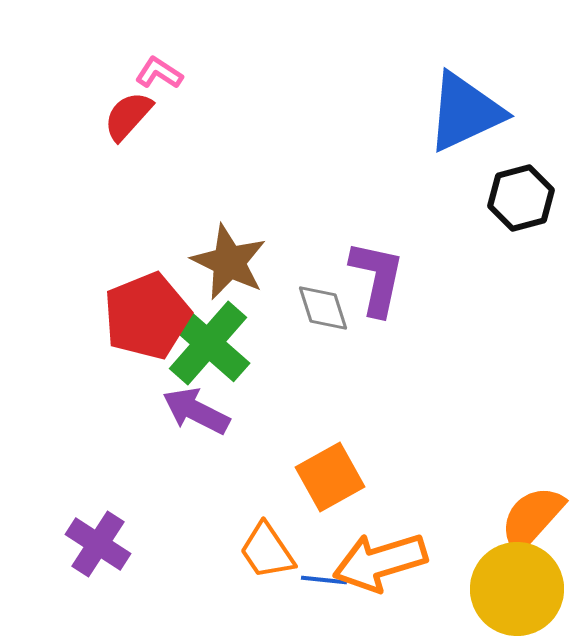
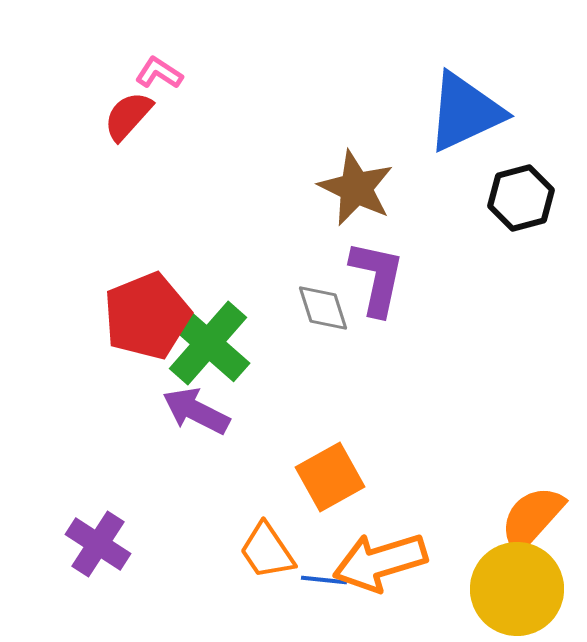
brown star: moved 127 px right, 74 px up
